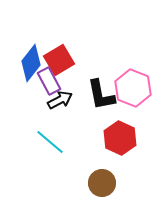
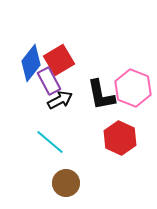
brown circle: moved 36 px left
